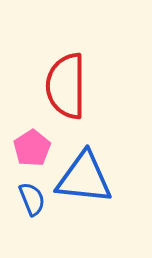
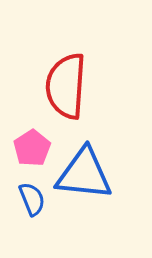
red semicircle: rotated 4 degrees clockwise
blue triangle: moved 4 px up
